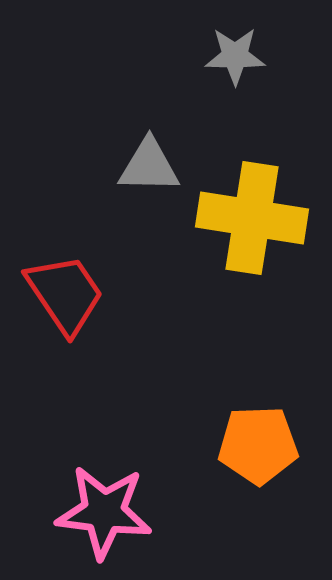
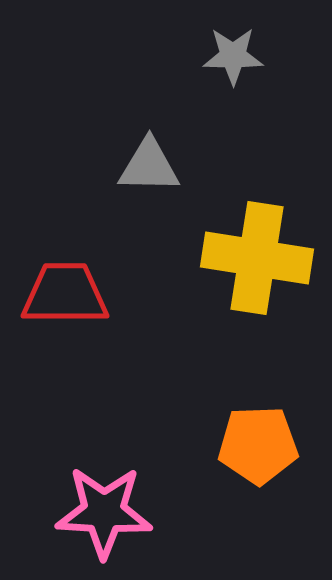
gray star: moved 2 px left
yellow cross: moved 5 px right, 40 px down
red trapezoid: rotated 56 degrees counterclockwise
pink star: rotated 4 degrees counterclockwise
